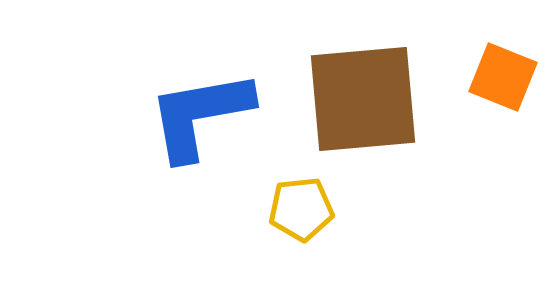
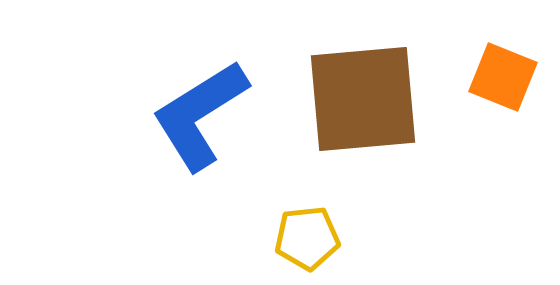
blue L-shape: rotated 22 degrees counterclockwise
yellow pentagon: moved 6 px right, 29 px down
